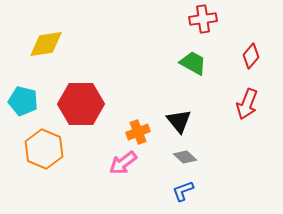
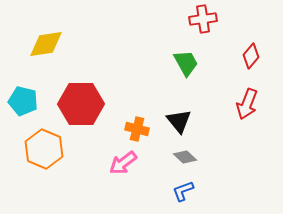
green trapezoid: moved 7 px left; rotated 32 degrees clockwise
orange cross: moved 1 px left, 3 px up; rotated 35 degrees clockwise
